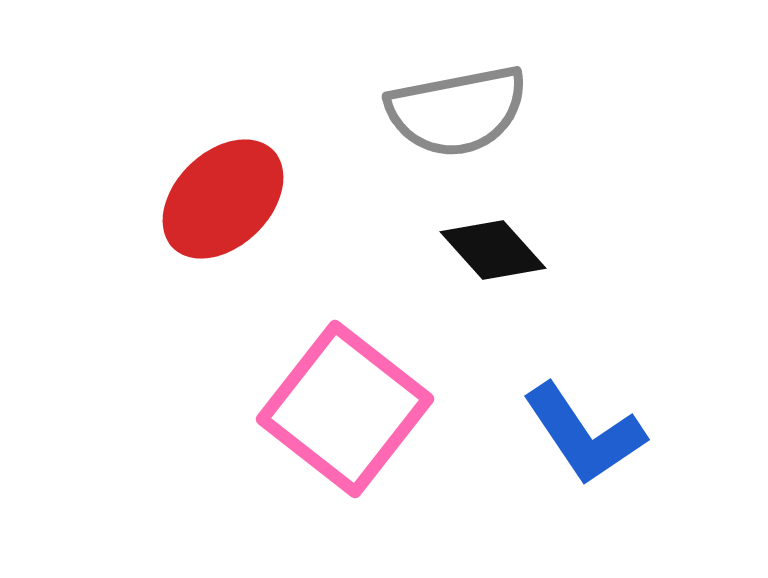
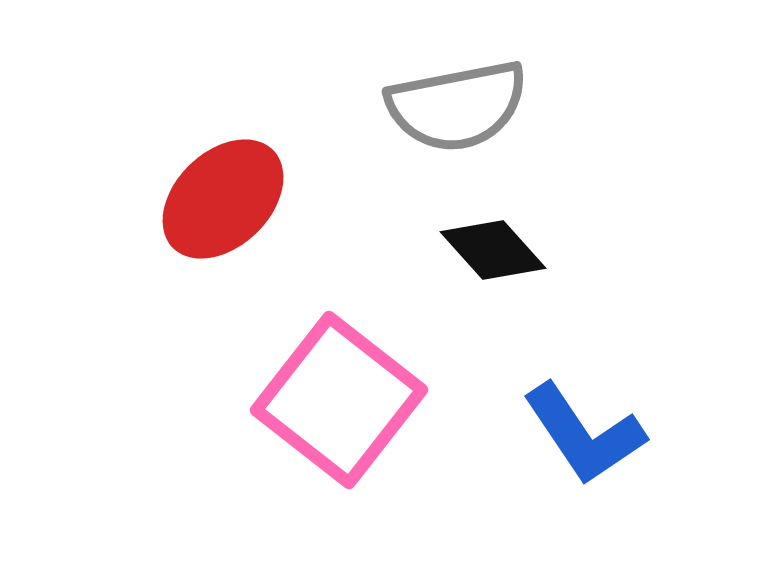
gray semicircle: moved 5 px up
pink square: moved 6 px left, 9 px up
